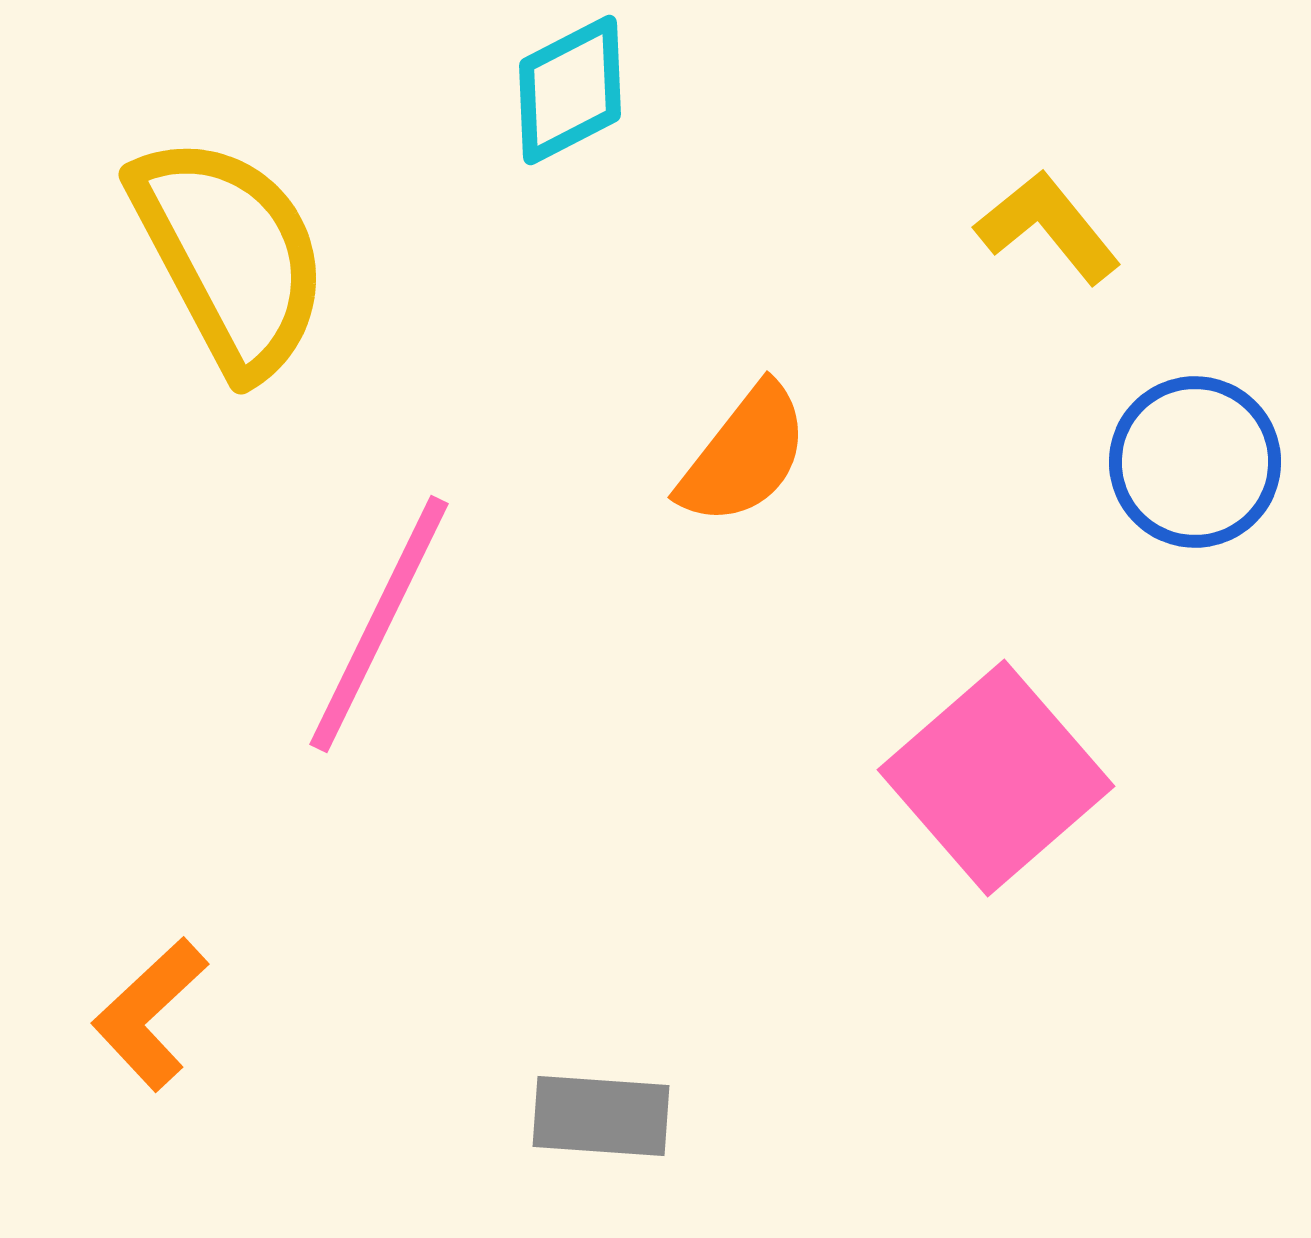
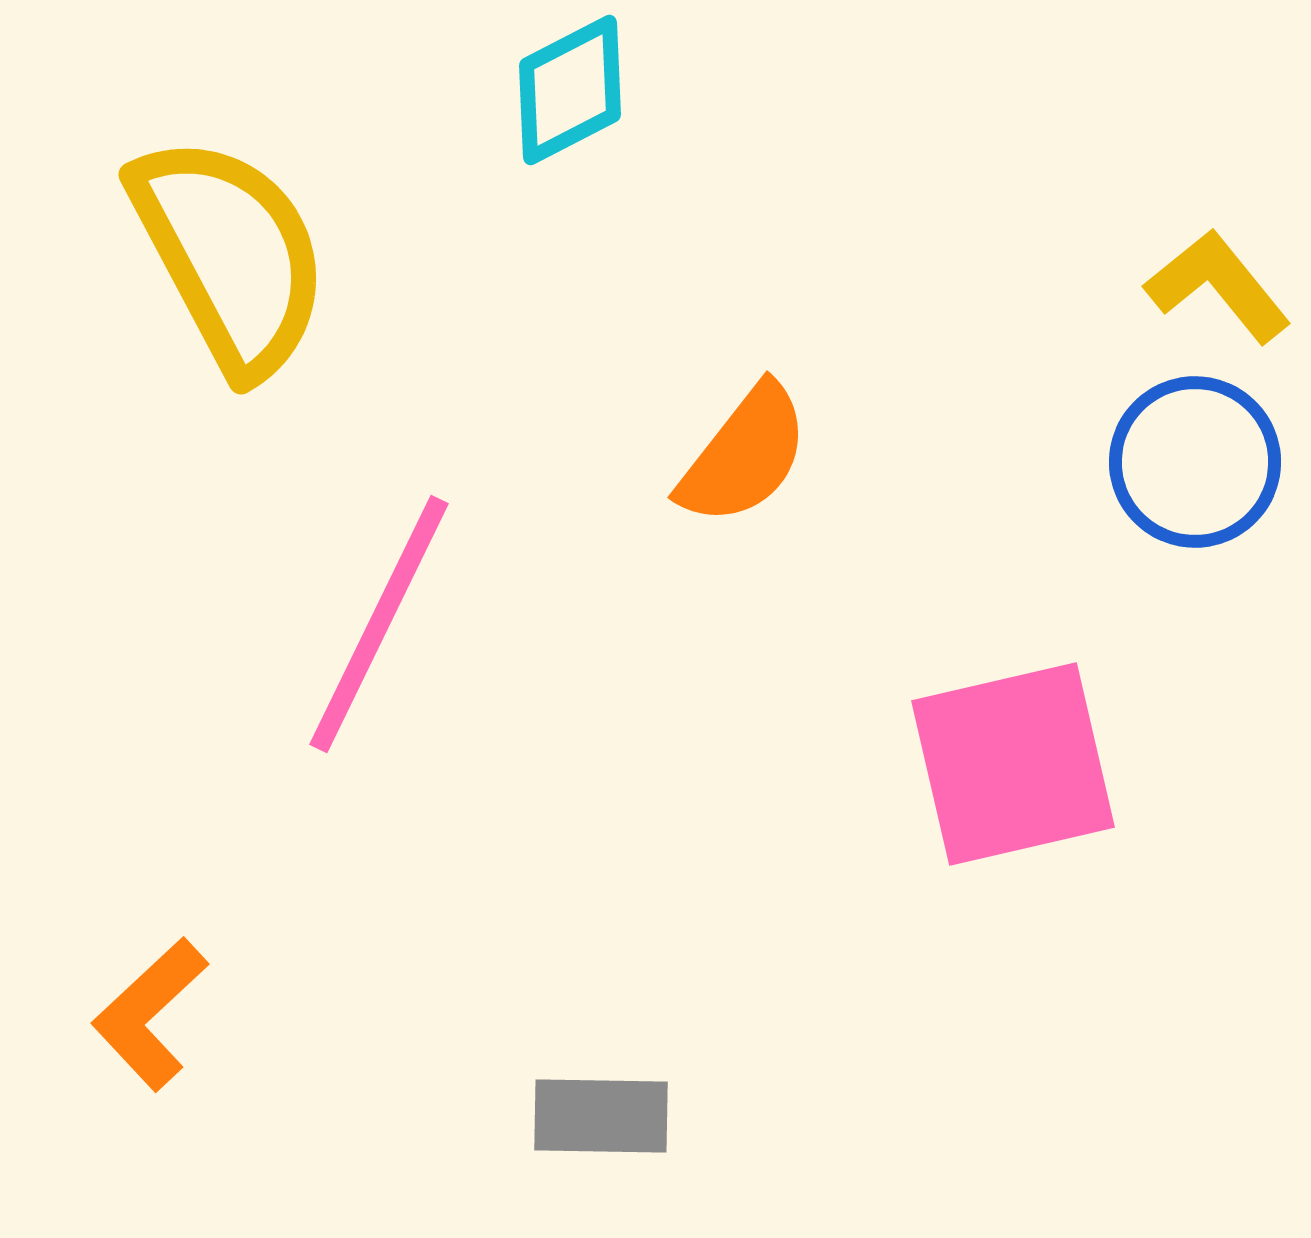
yellow L-shape: moved 170 px right, 59 px down
pink square: moved 17 px right, 14 px up; rotated 28 degrees clockwise
gray rectangle: rotated 3 degrees counterclockwise
